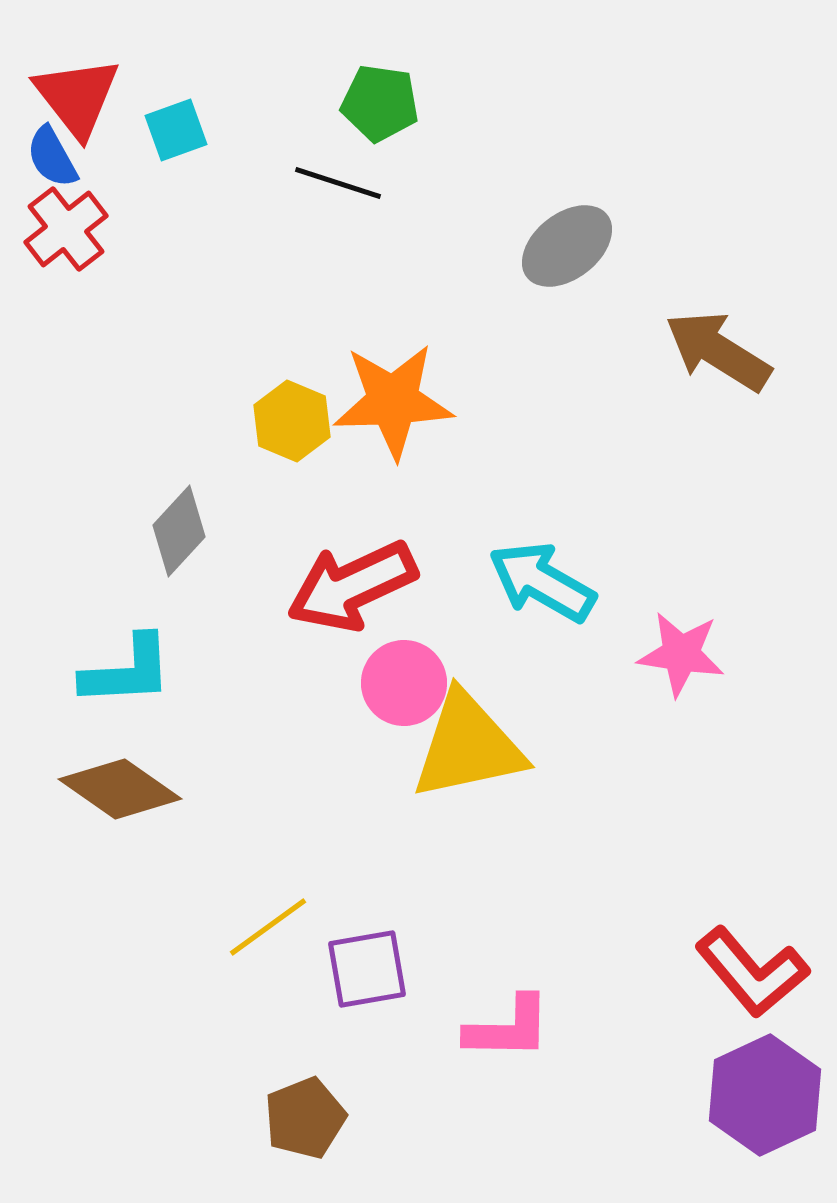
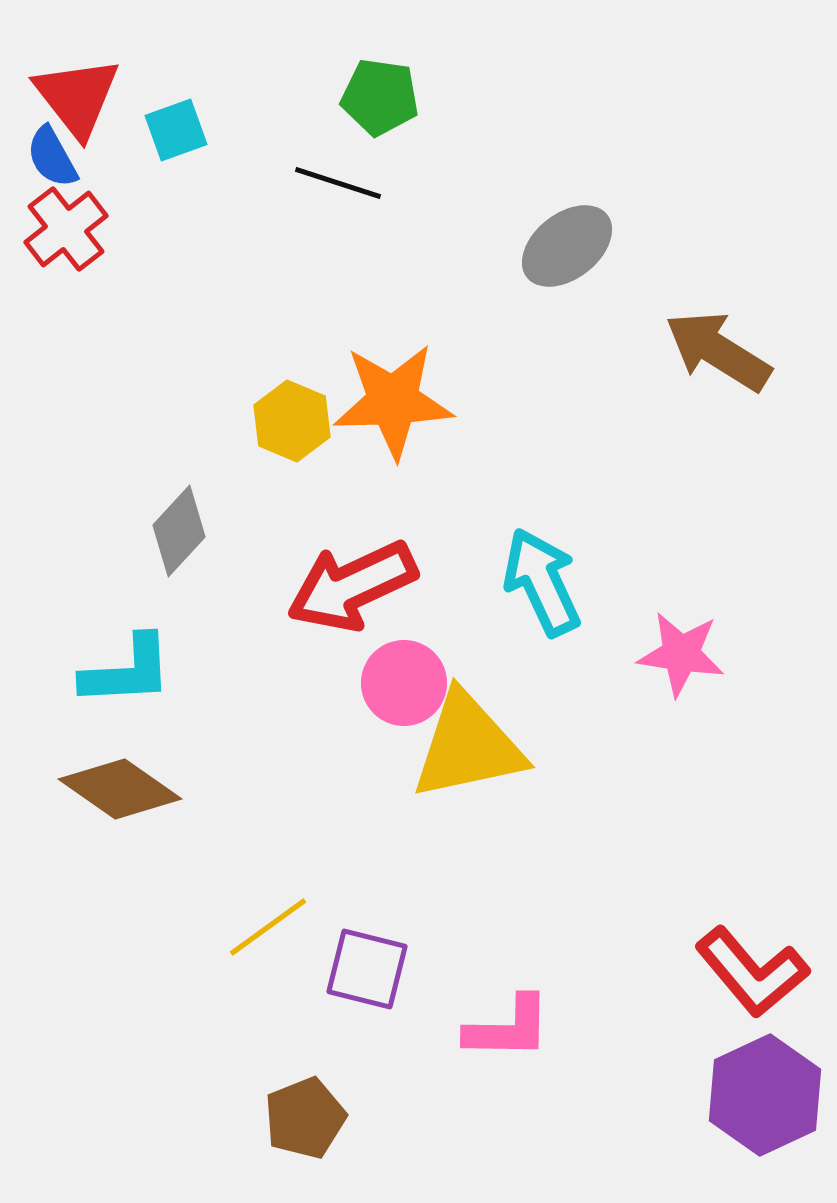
green pentagon: moved 6 px up
cyan arrow: rotated 35 degrees clockwise
purple square: rotated 24 degrees clockwise
